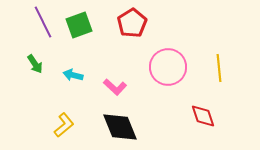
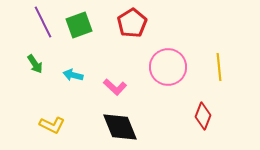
yellow line: moved 1 px up
red diamond: rotated 40 degrees clockwise
yellow L-shape: moved 12 px left; rotated 65 degrees clockwise
